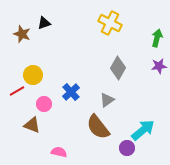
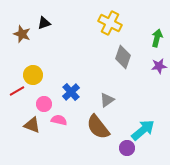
gray diamond: moved 5 px right, 11 px up; rotated 10 degrees counterclockwise
pink semicircle: moved 32 px up
